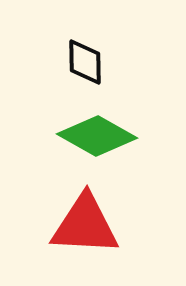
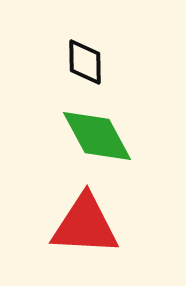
green diamond: rotated 32 degrees clockwise
